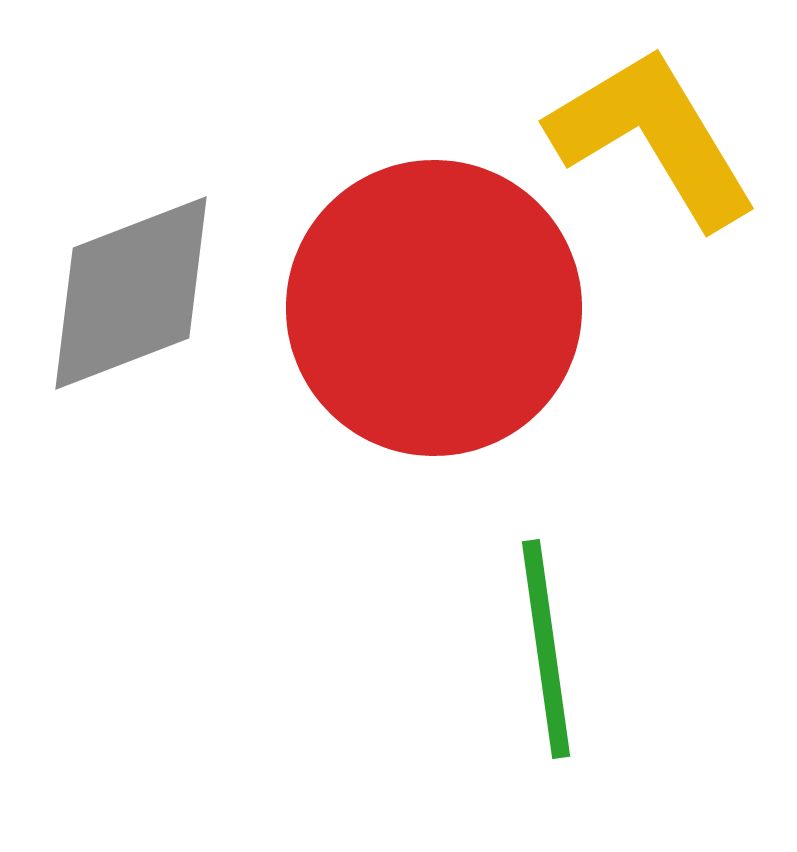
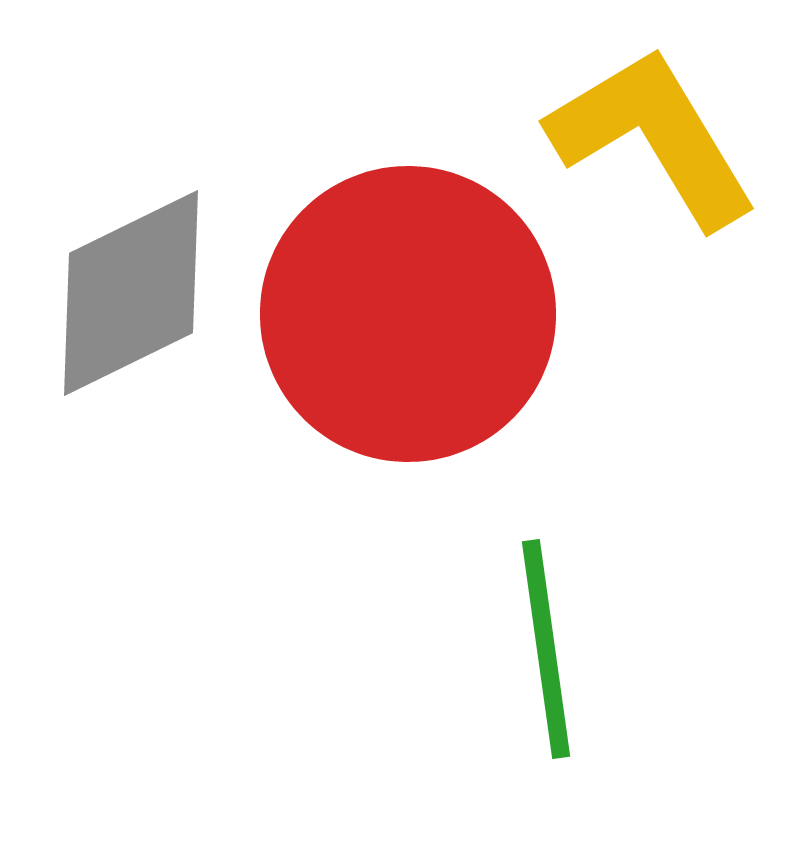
gray diamond: rotated 5 degrees counterclockwise
red circle: moved 26 px left, 6 px down
